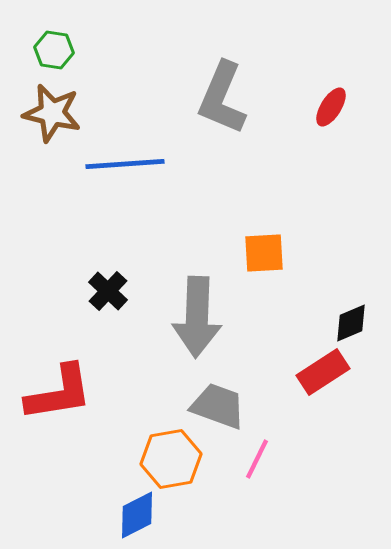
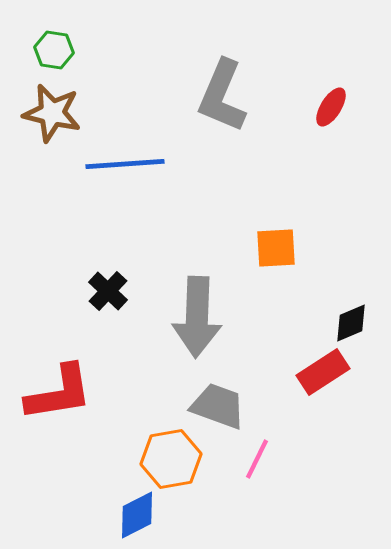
gray L-shape: moved 2 px up
orange square: moved 12 px right, 5 px up
